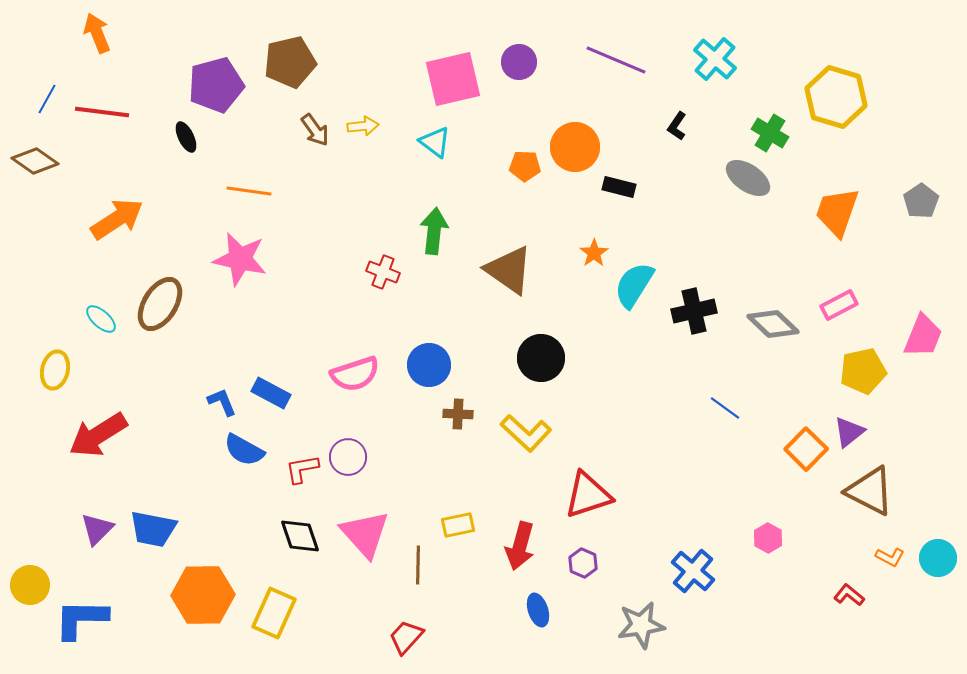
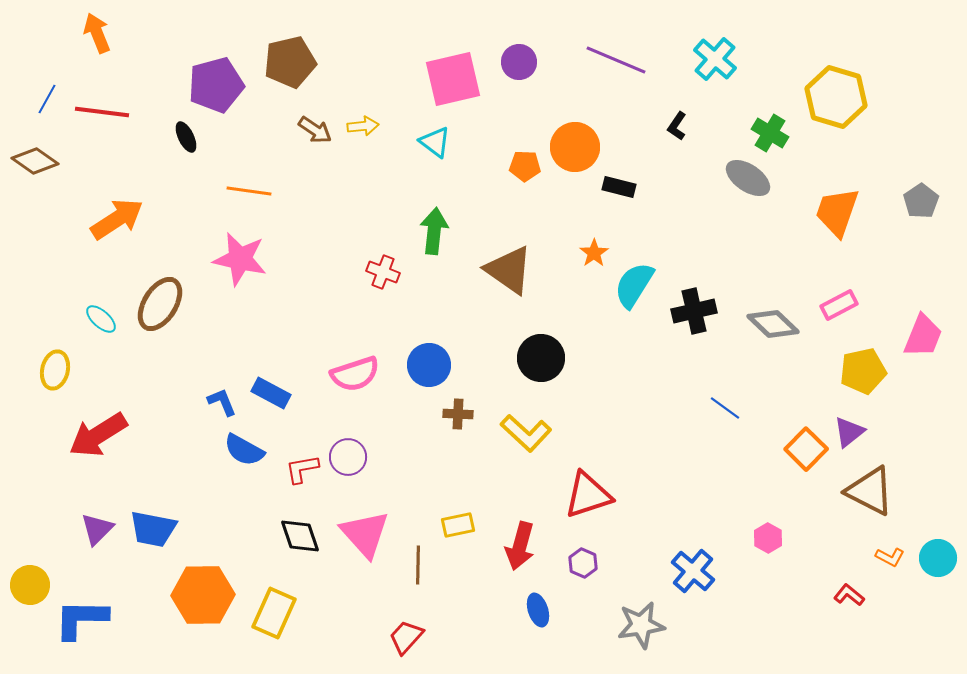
brown arrow at (315, 130): rotated 20 degrees counterclockwise
